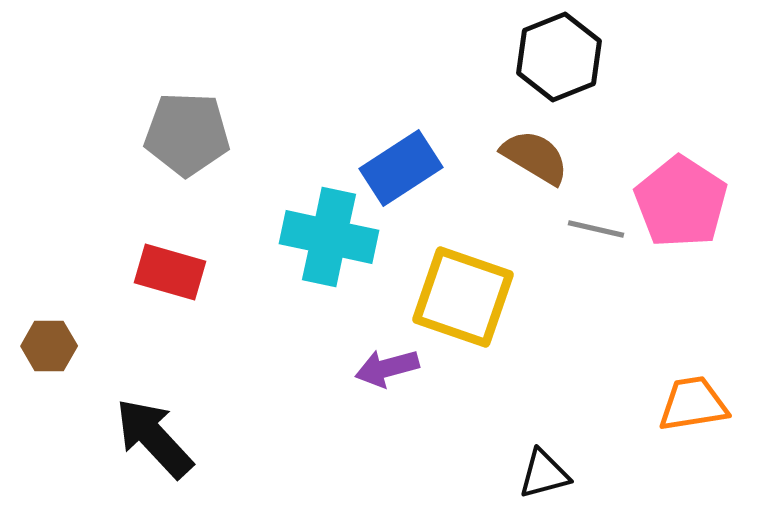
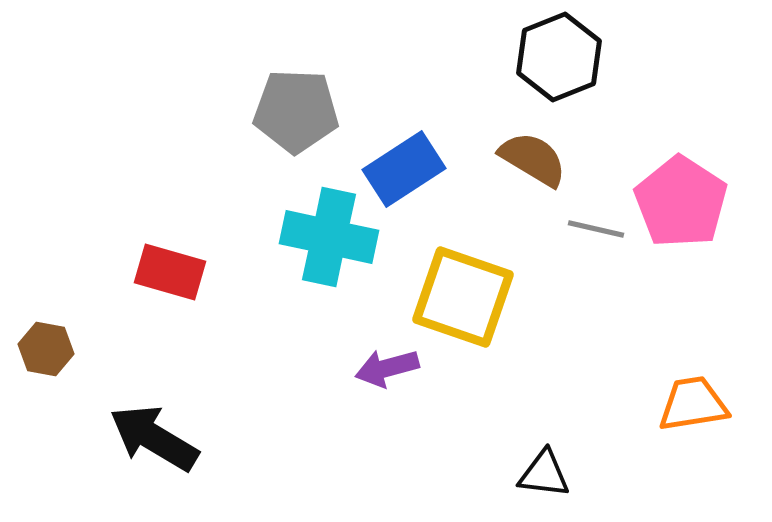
gray pentagon: moved 109 px right, 23 px up
brown semicircle: moved 2 px left, 2 px down
blue rectangle: moved 3 px right, 1 px down
brown hexagon: moved 3 px left, 3 px down; rotated 10 degrees clockwise
black arrow: rotated 16 degrees counterclockwise
black triangle: rotated 22 degrees clockwise
